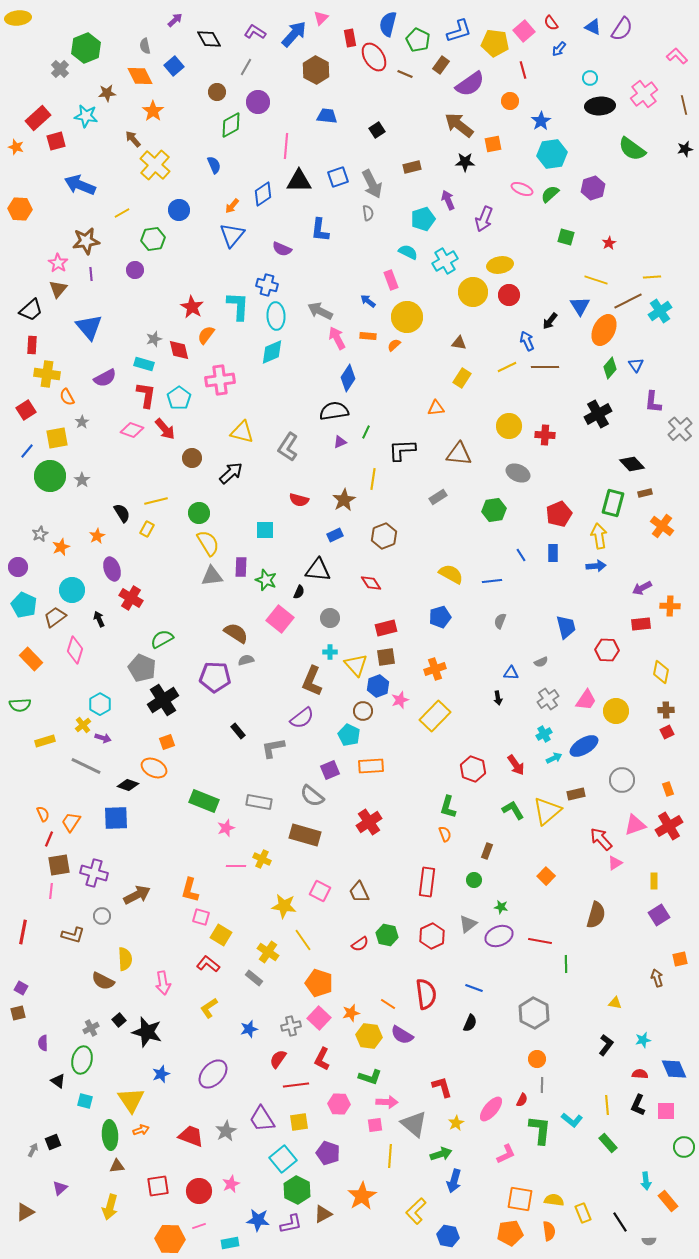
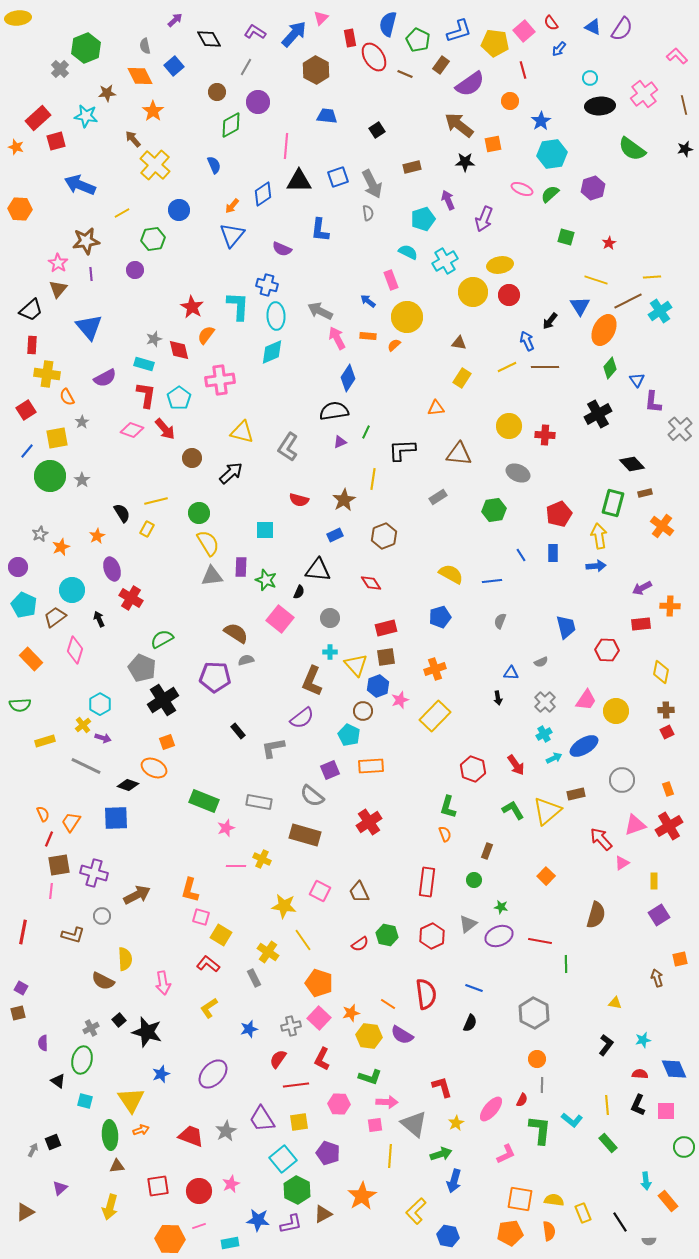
blue triangle at (636, 365): moved 1 px right, 15 px down
gray cross at (548, 699): moved 3 px left, 3 px down; rotated 10 degrees counterclockwise
pink triangle at (615, 863): moved 7 px right
gray rectangle at (254, 978): rotated 24 degrees clockwise
